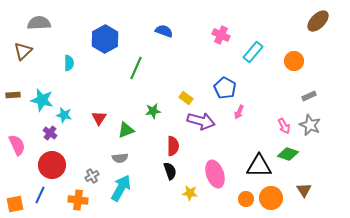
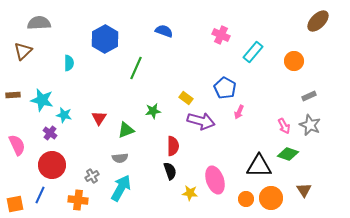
pink ellipse at (215, 174): moved 6 px down
